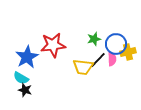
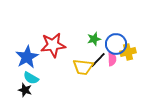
cyan semicircle: moved 10 px right
